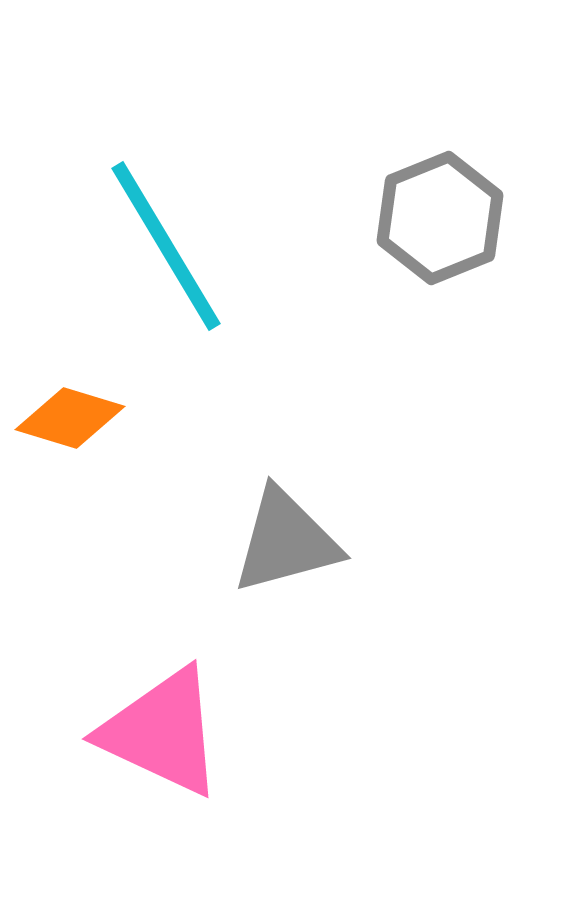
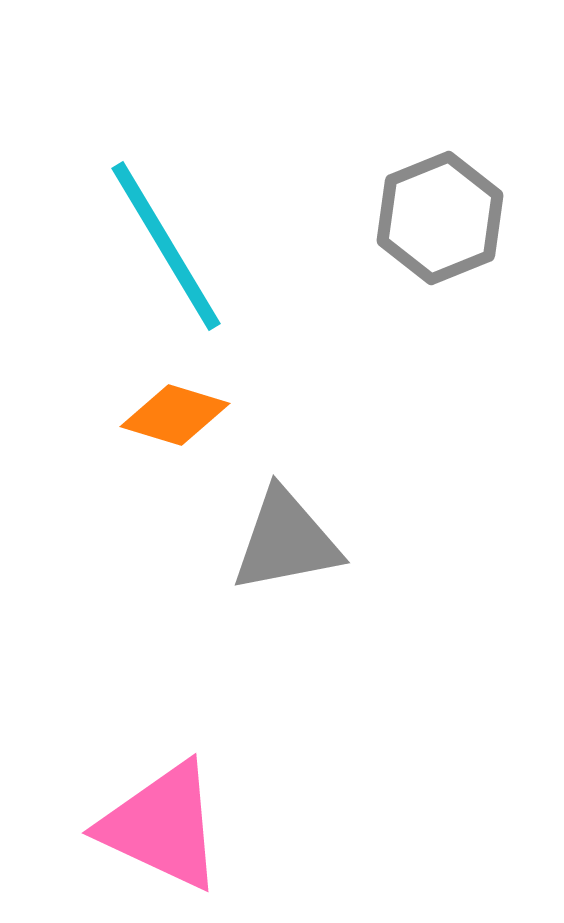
orange diamond: moved 105 px right, 3 px up
gray triangle: rotated 4 degrees clockwise
pink triangle: moved 94 px down
